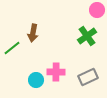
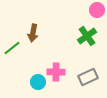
cyan circle: moved 2 px right, 2 px down
